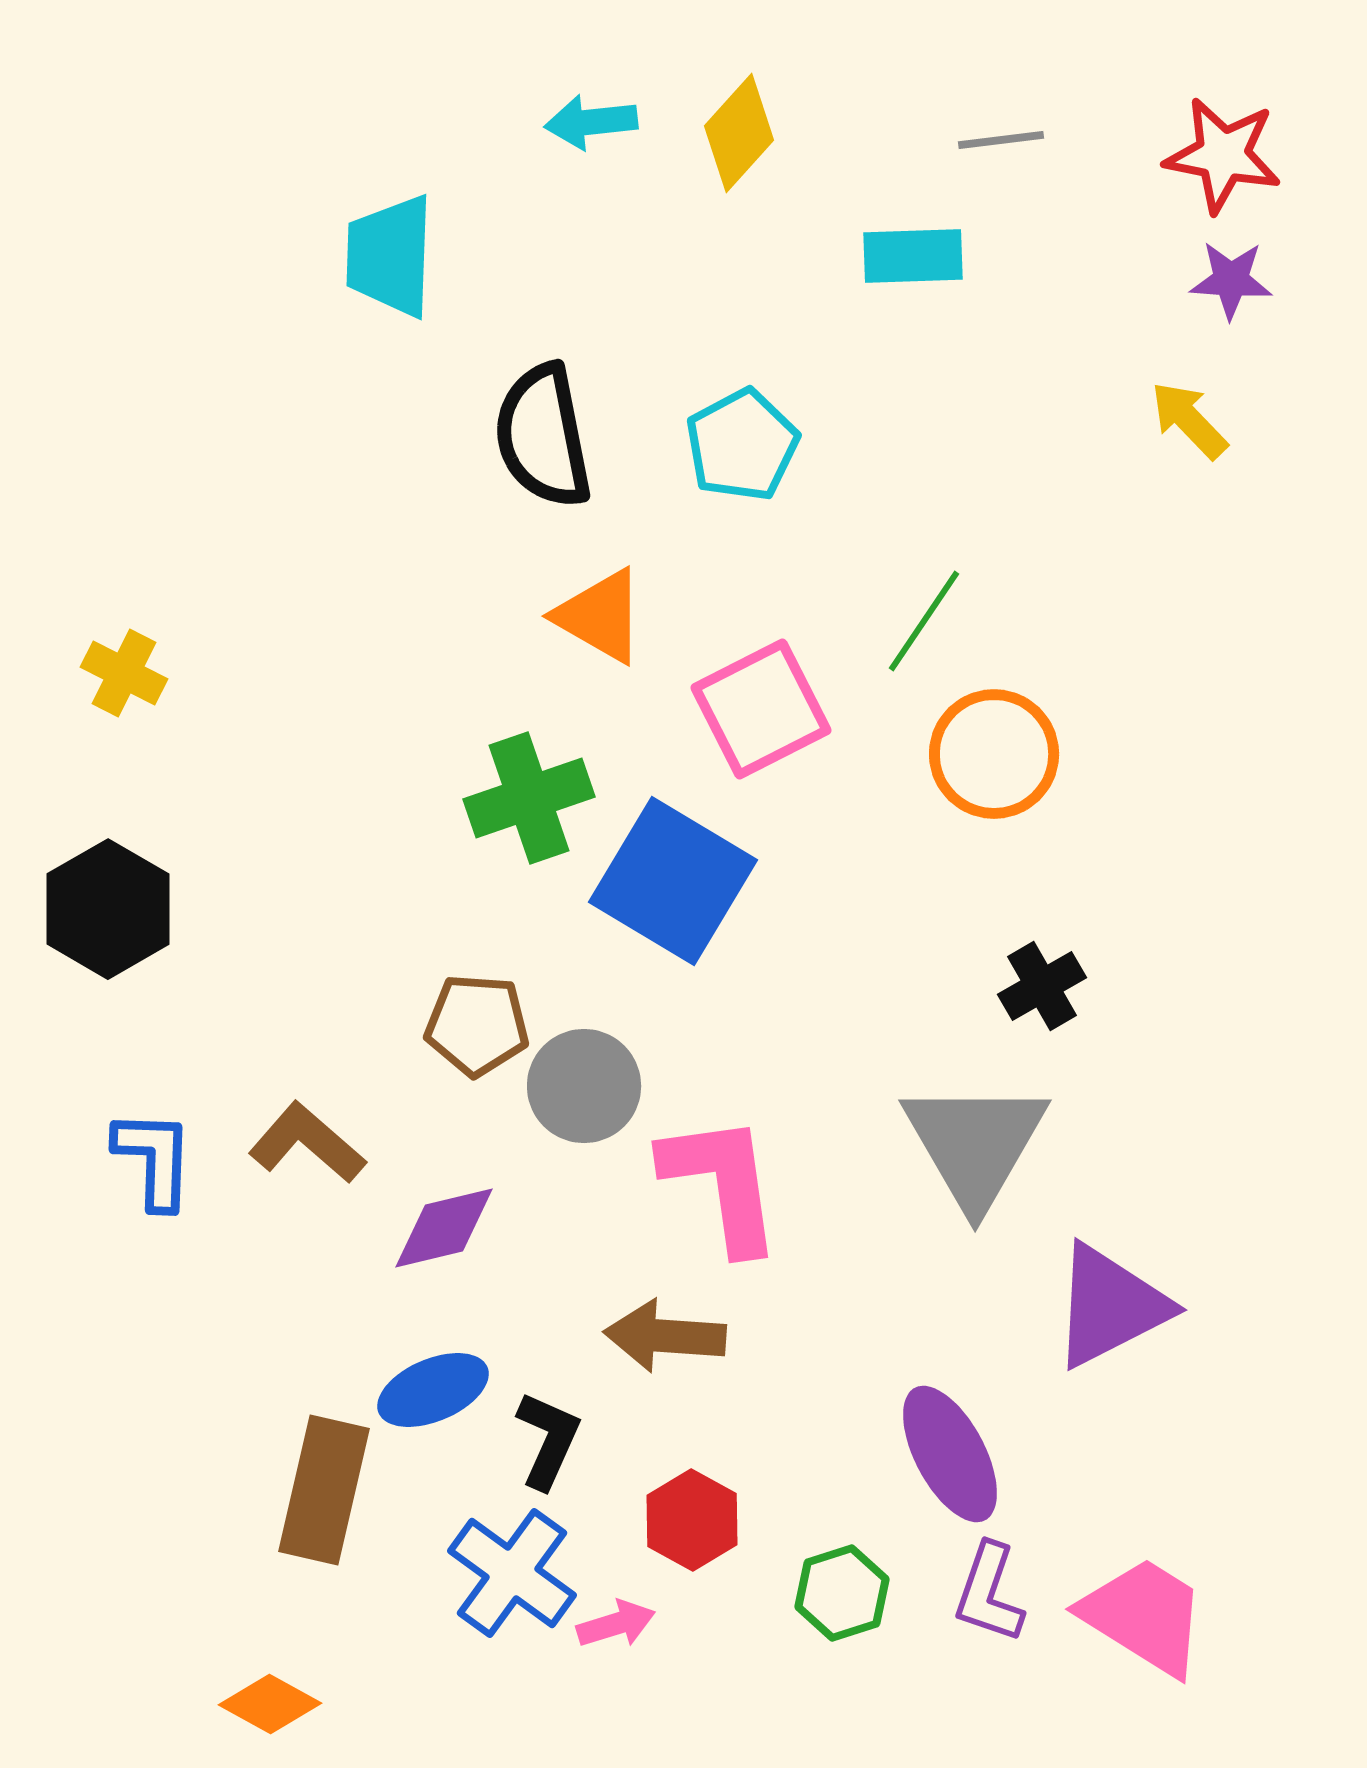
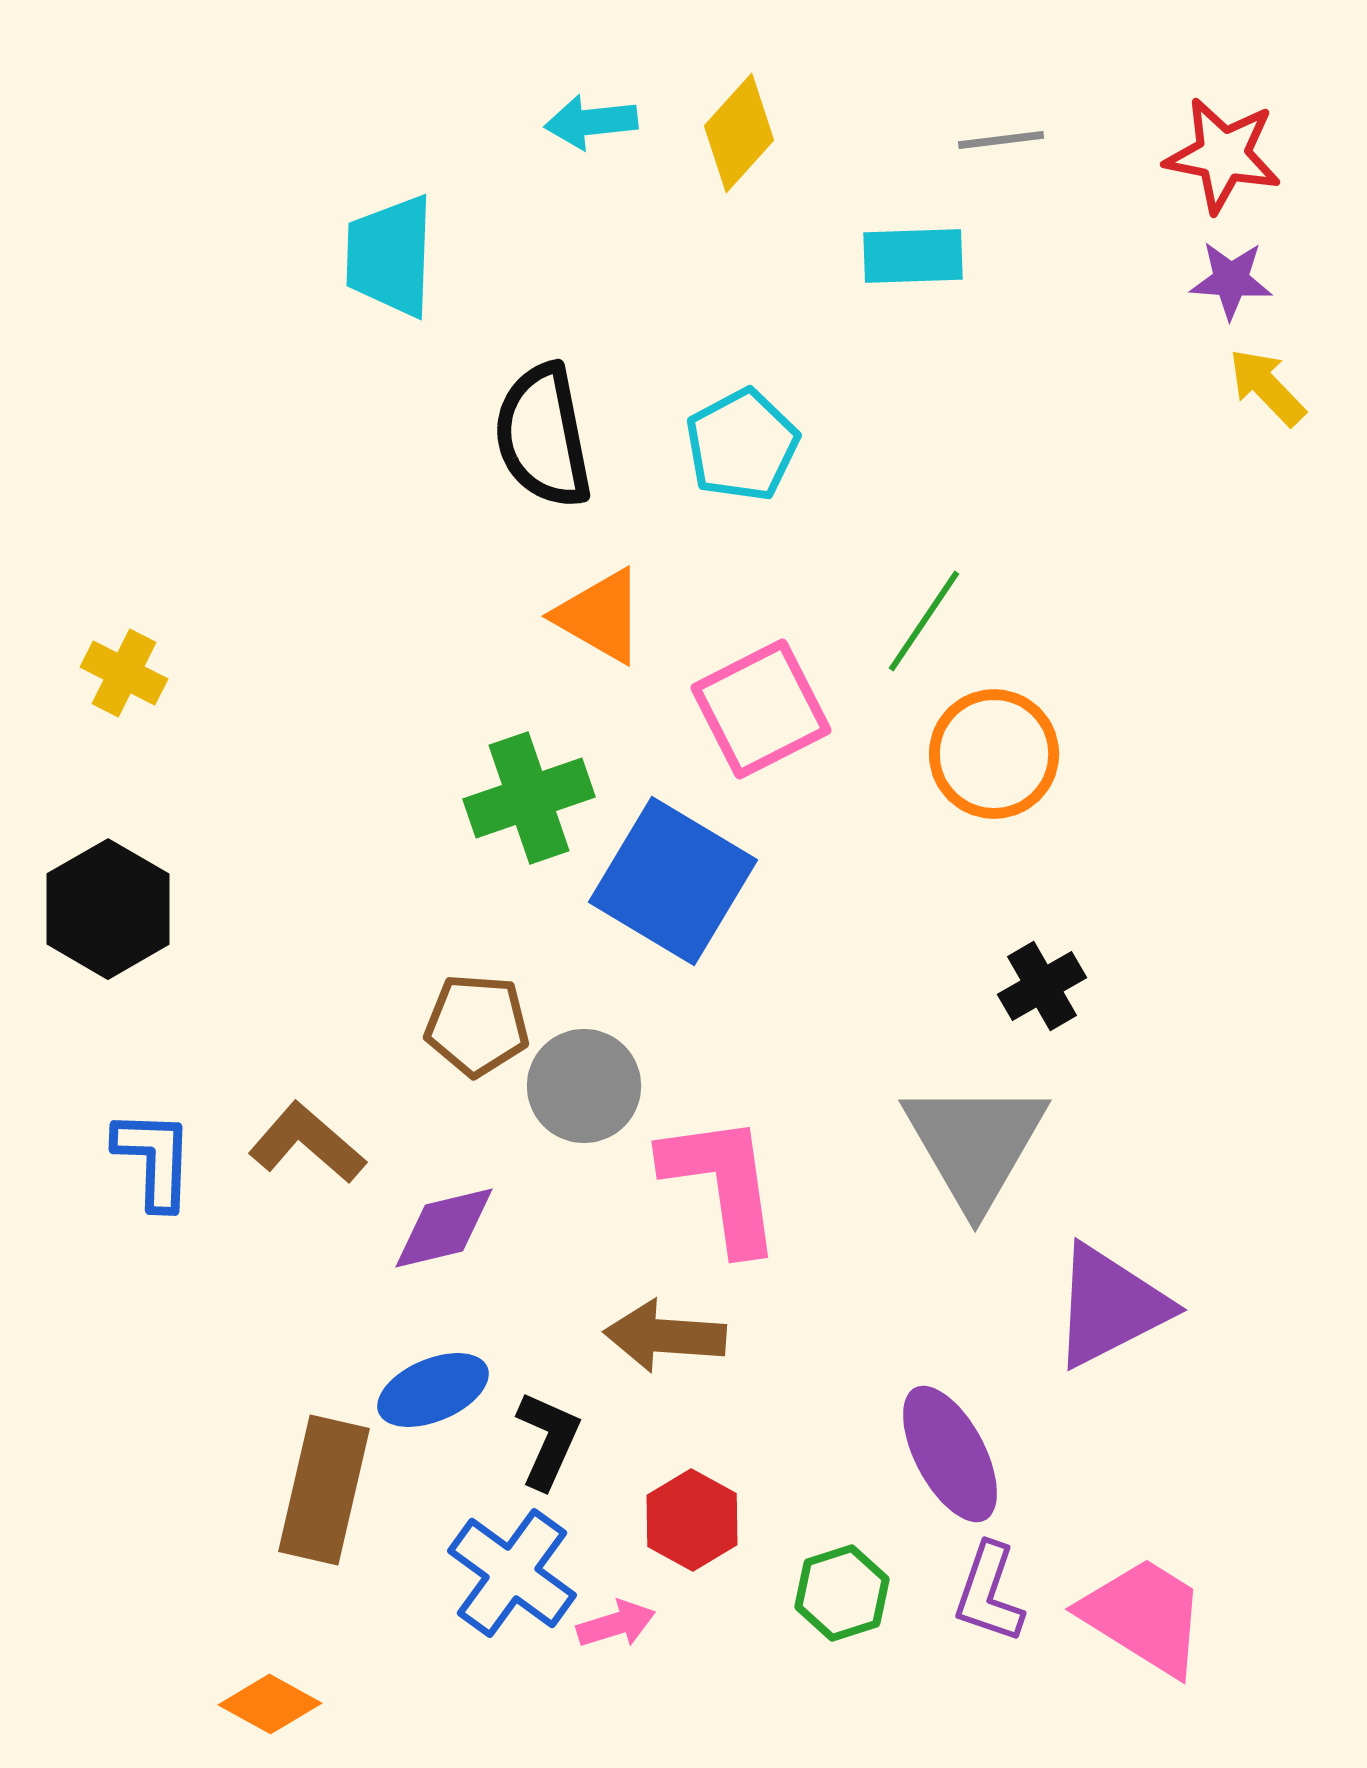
yellow arrow: moved 78 px right, 33 px up
